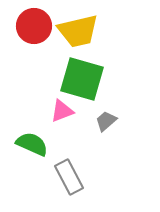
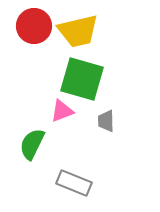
gray trapezoid: rotated 50 degrees counterclockwise
green semicircle: rotated 88 degrees counterclockwise
gray rectangle: moved 5 px right, 6 px down; rotated 40 degrees counterclockwise
